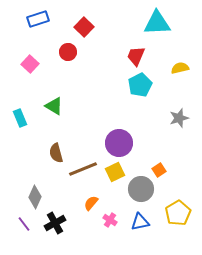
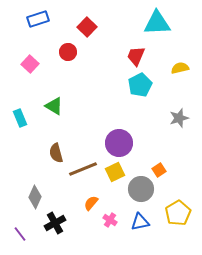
red square: moved 3 px right
purple line: moved 4 px left, 10 px down
